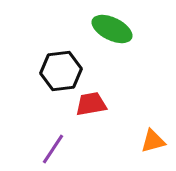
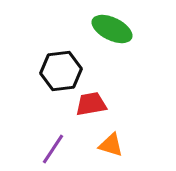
orange triangle: moved 42 px left, 4 px down; rotated 32 degrees clockwise
